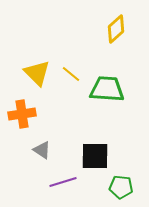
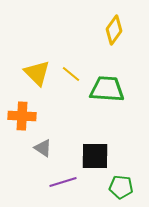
yellow diamond: moved 2 px left, 1 px down; rotated 12 degrees counterclockwise
orange cross: moved 2 px down; rotated 12 degrees clockwise
gray triangle: moved 1 px right, 2 px up
